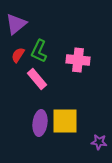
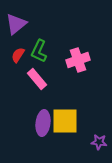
pink cross: rotated 25 degrees counterclockwise
purple ellipse: moved 3 px right
